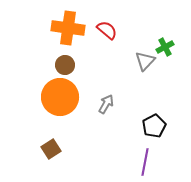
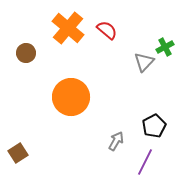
orange cross: rotated 32 degrees clockwise
gray triangle: moved 1 px left, 1 px down
brown circle: moved 39 px left, 12 px up
orange circle: moved 11 px right
gray arrow: moved 10 px right, 37 px down
brown square: moved 33 px left, 4 px down
purple line: rotated 16 degrees clockwise
